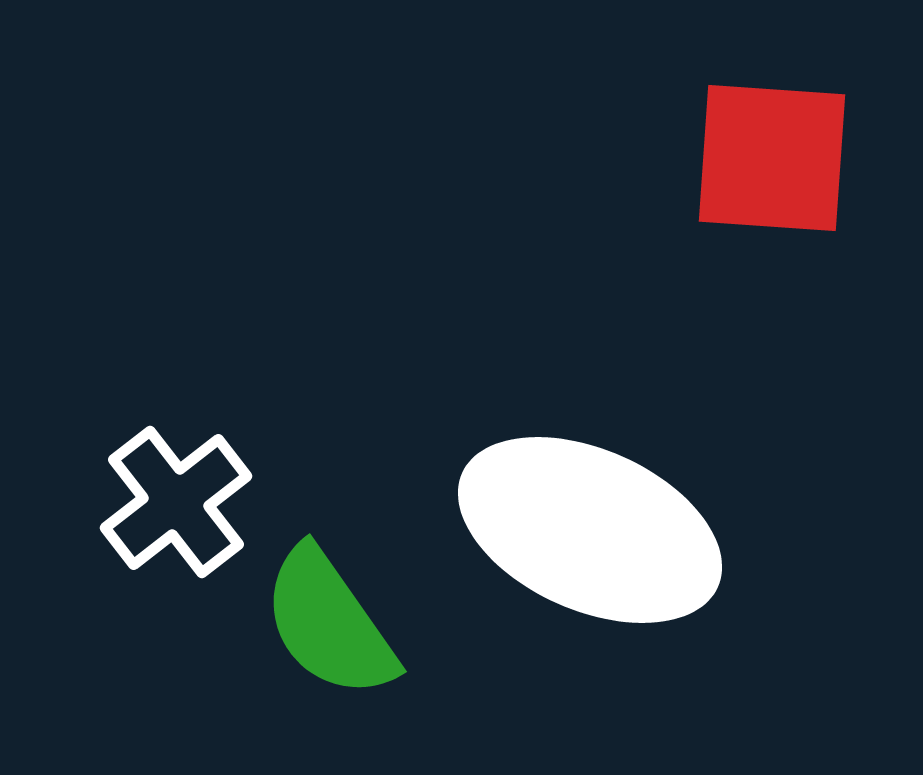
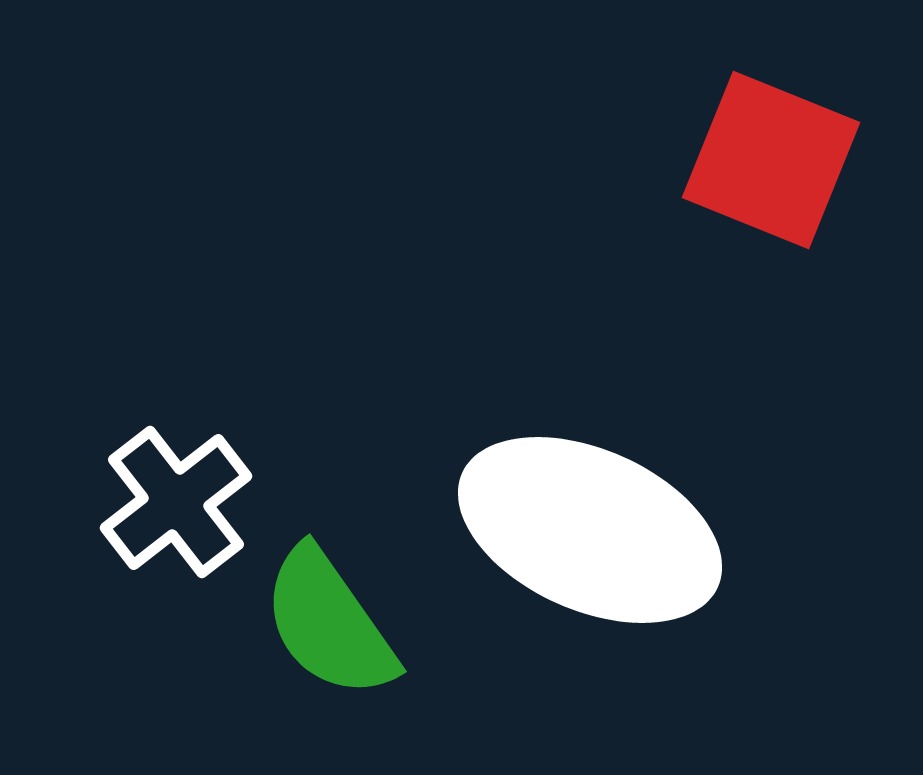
red square: moved 1 px left, 2 px down; rotated 18 degrees clockwise
